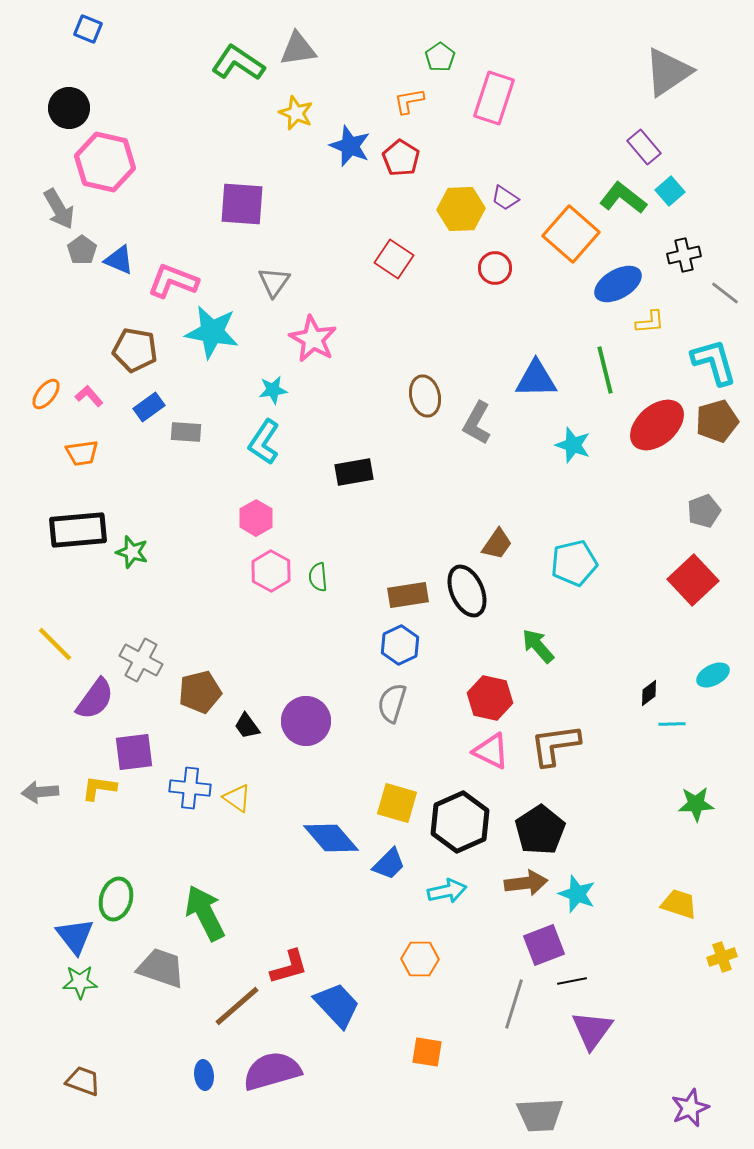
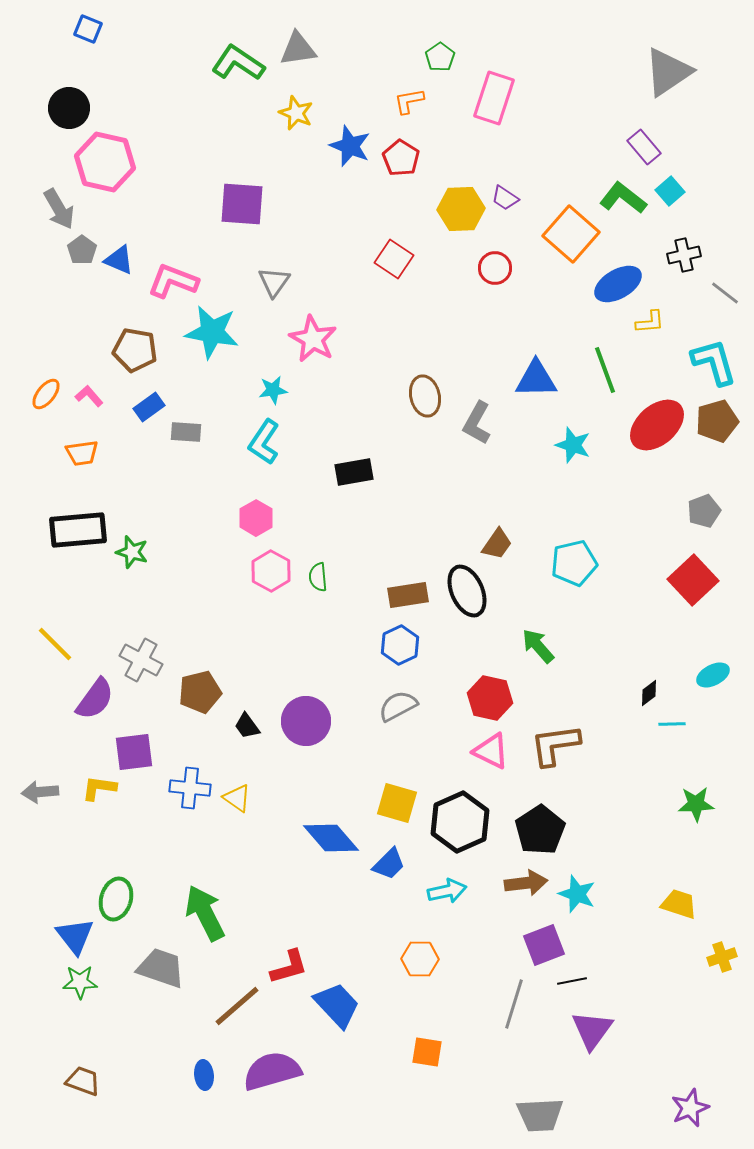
green line at (605, 370): rotated 6 degrees counterclockwise
gray semicircle at (392, 703): moved 6 px right, 3 px down; rotated 45 degrees clockwise
